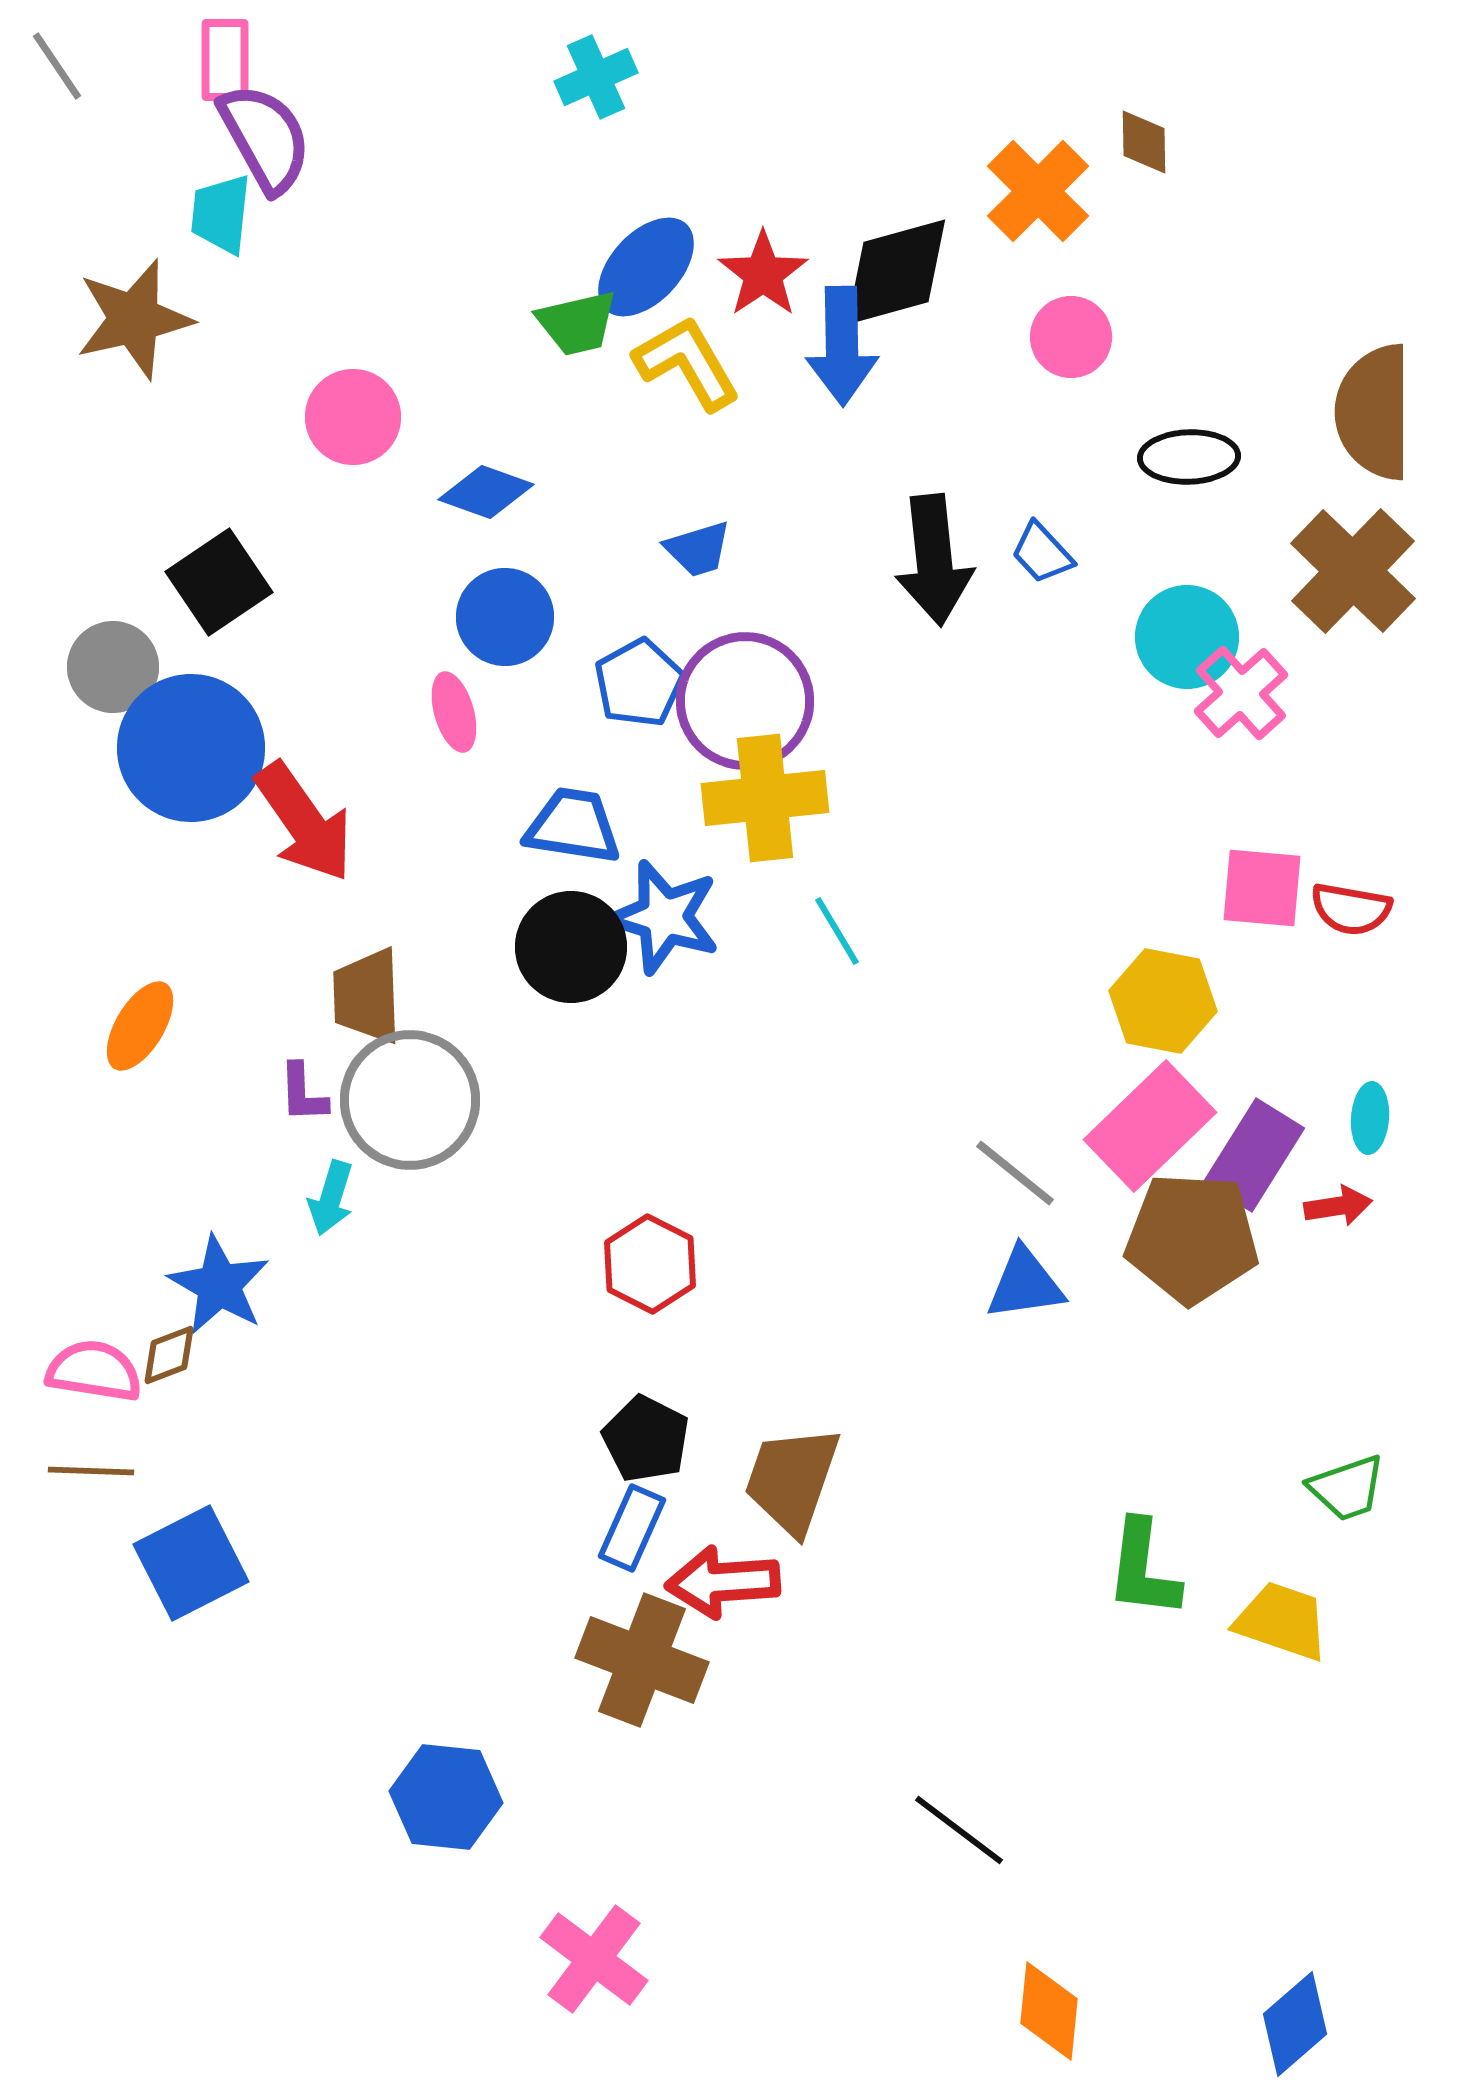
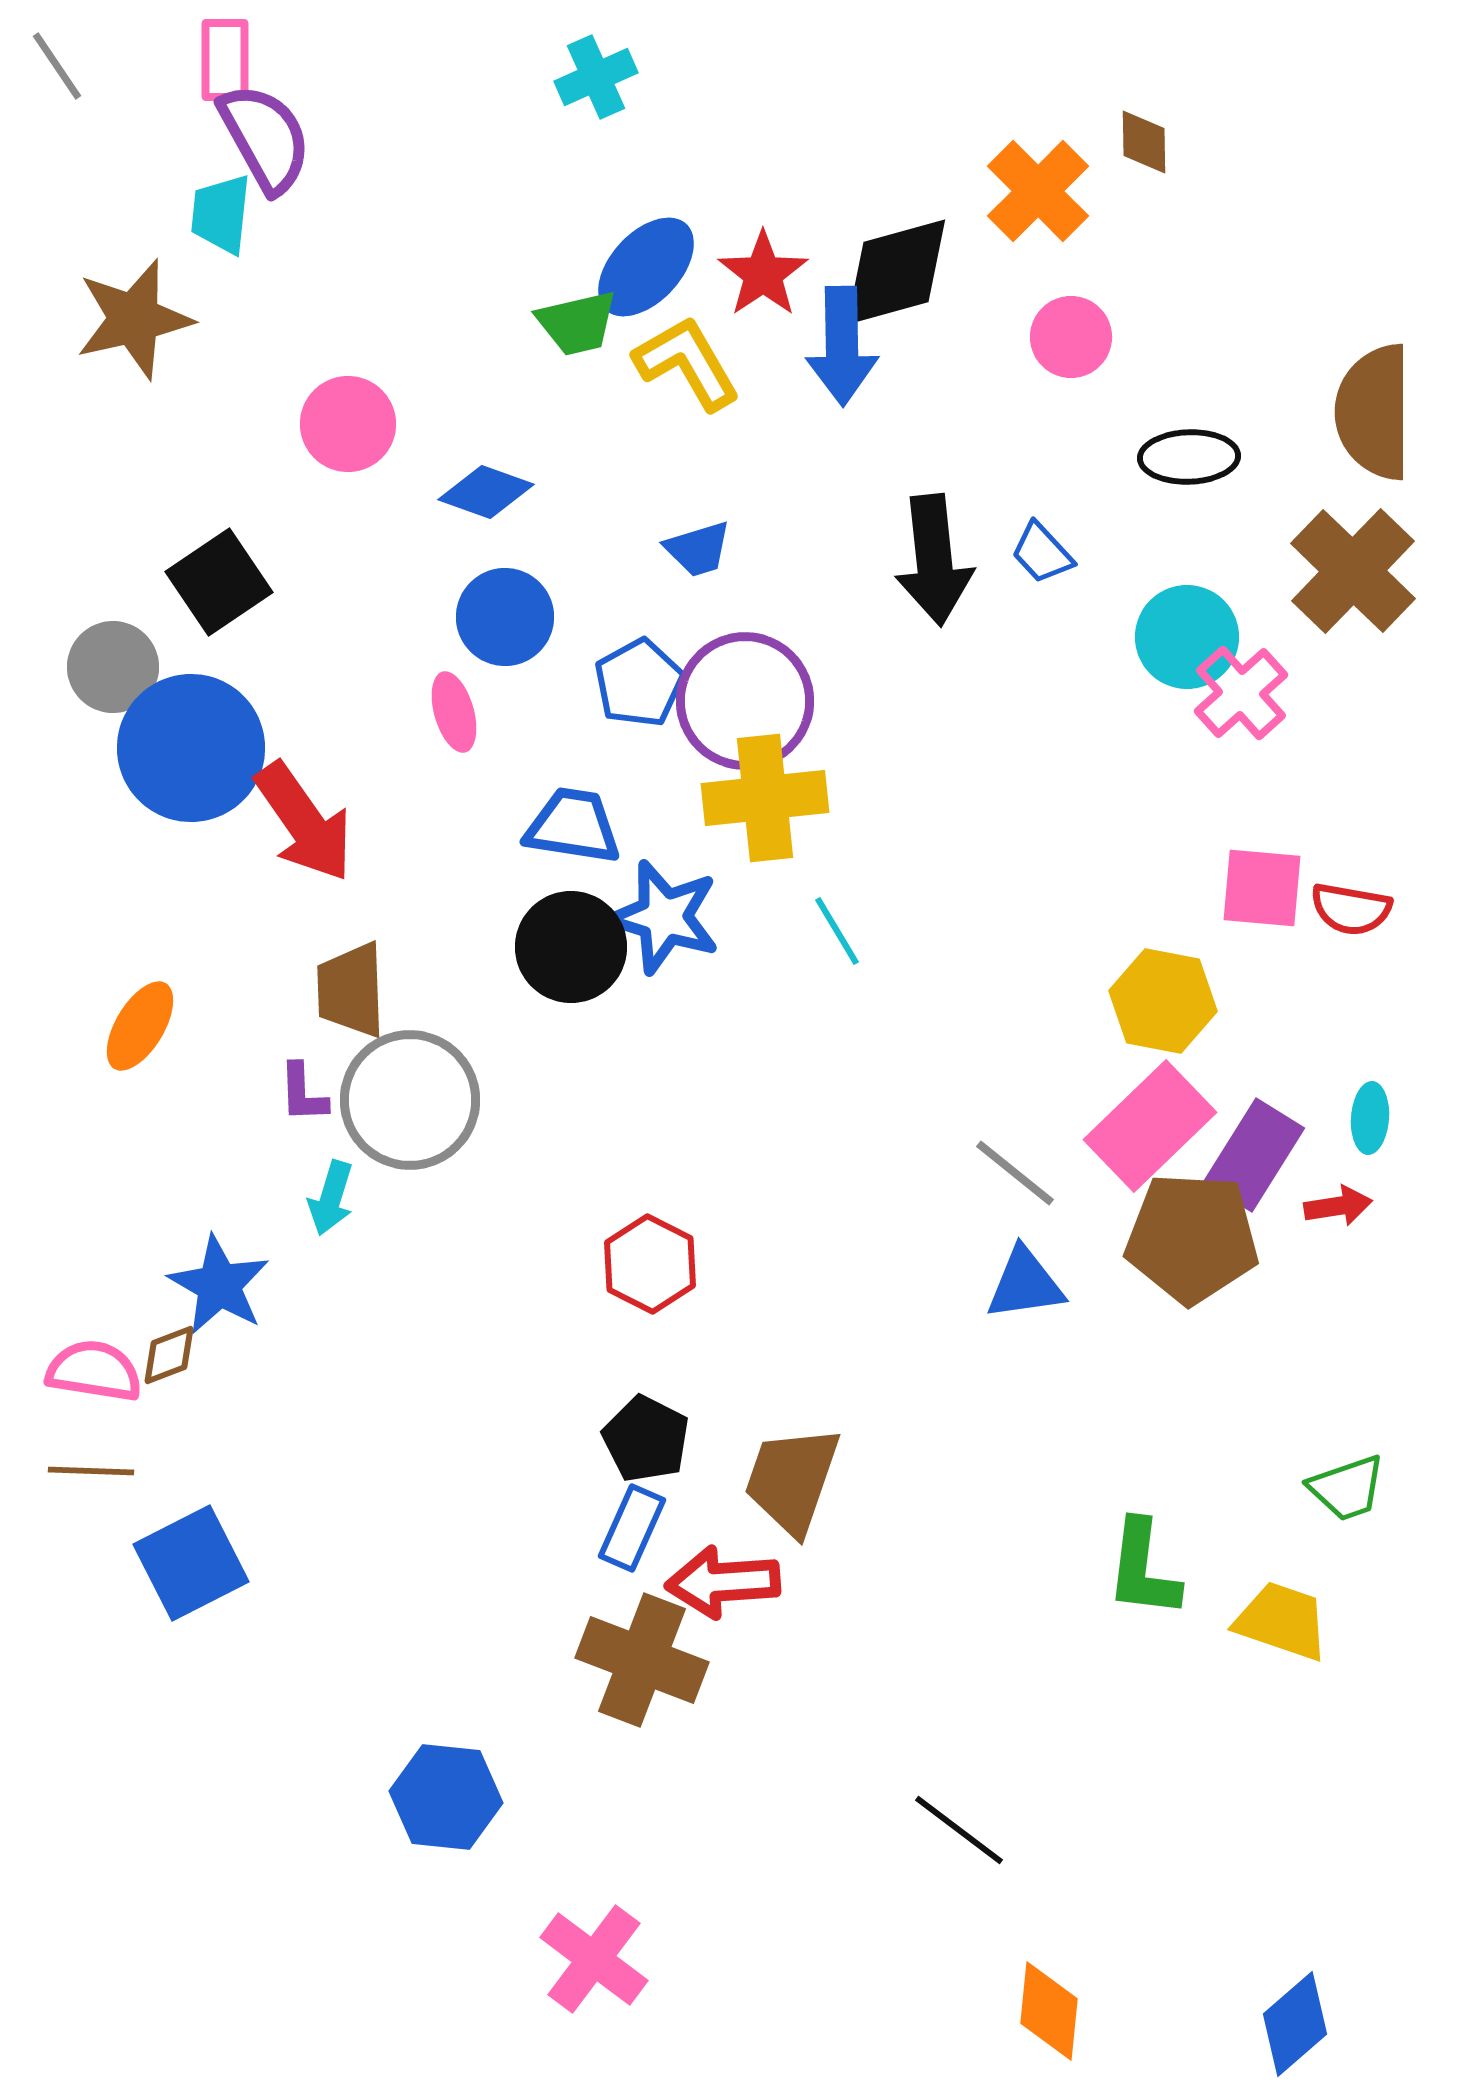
pink circle at (353, 417): moved 5 px left, 7 px down
brown trapezoid at (367, 996): moved 16 px left, 6 px up
